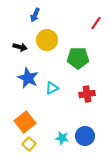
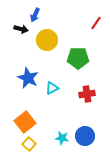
black arrow: moved 1 px right, 18 px up
